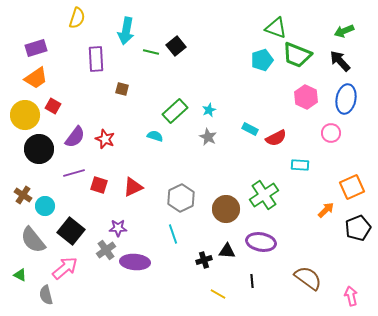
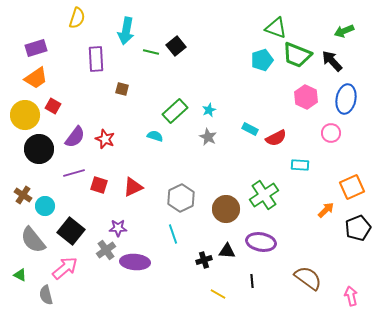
black arrow at (340, 61): moved 8 px left
